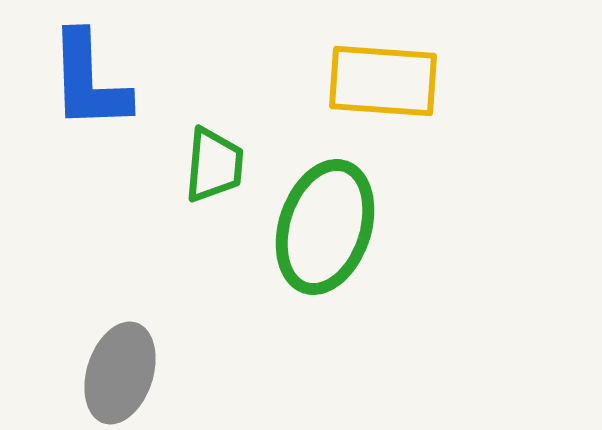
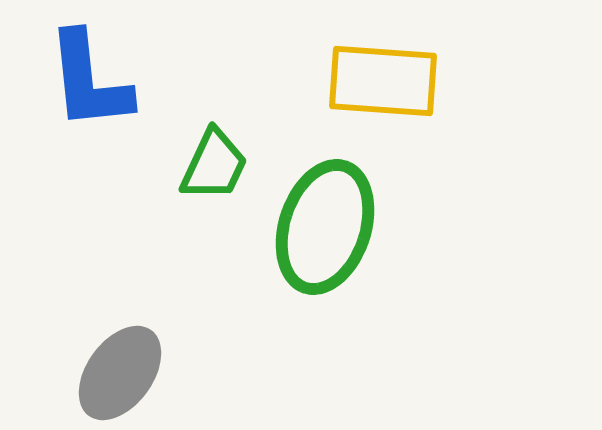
blue L-shape: rotated 4 degrees counterclockwise
green trapezoid: rotated 20 degrees clockwise
gray ellipse: rotated 18 degrees clockwise
